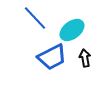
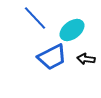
black arrow: moved 1 px right, 1 px down; rotated 72 degrees counterclockwise
